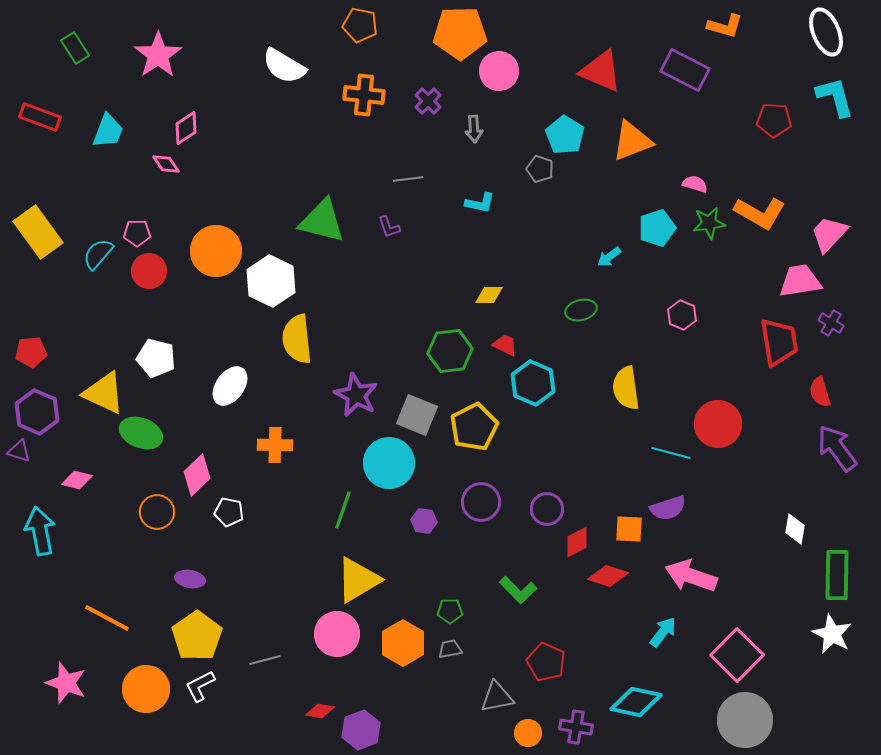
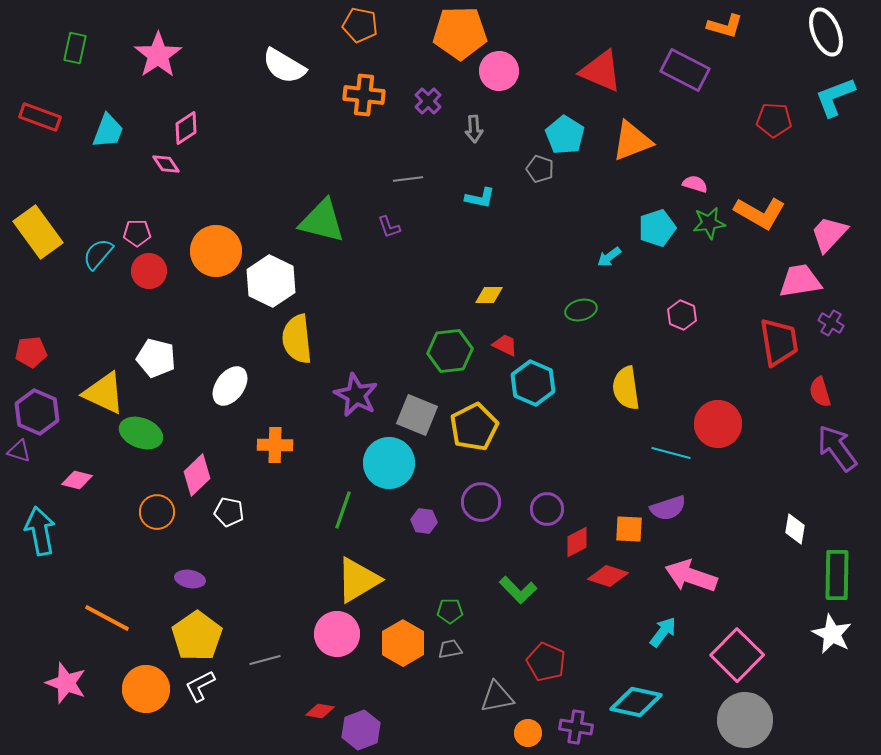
green rectangle at (75, 48): rotated 44 degrees clockwise
cyan L-shape at (835, 97): rotated 96 degrees counterclockwise
cyan L-shape at (480, 203): moved 5 px up
